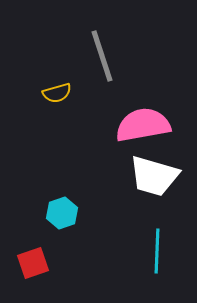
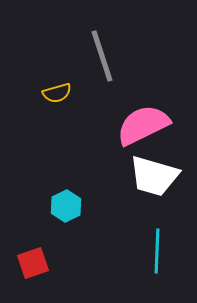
pink semicircle: rotated 16 degrees counterclockwise
cyan hexagon: moved 4 px right, 7 px up; rotated 8 degrees counterclockwise
